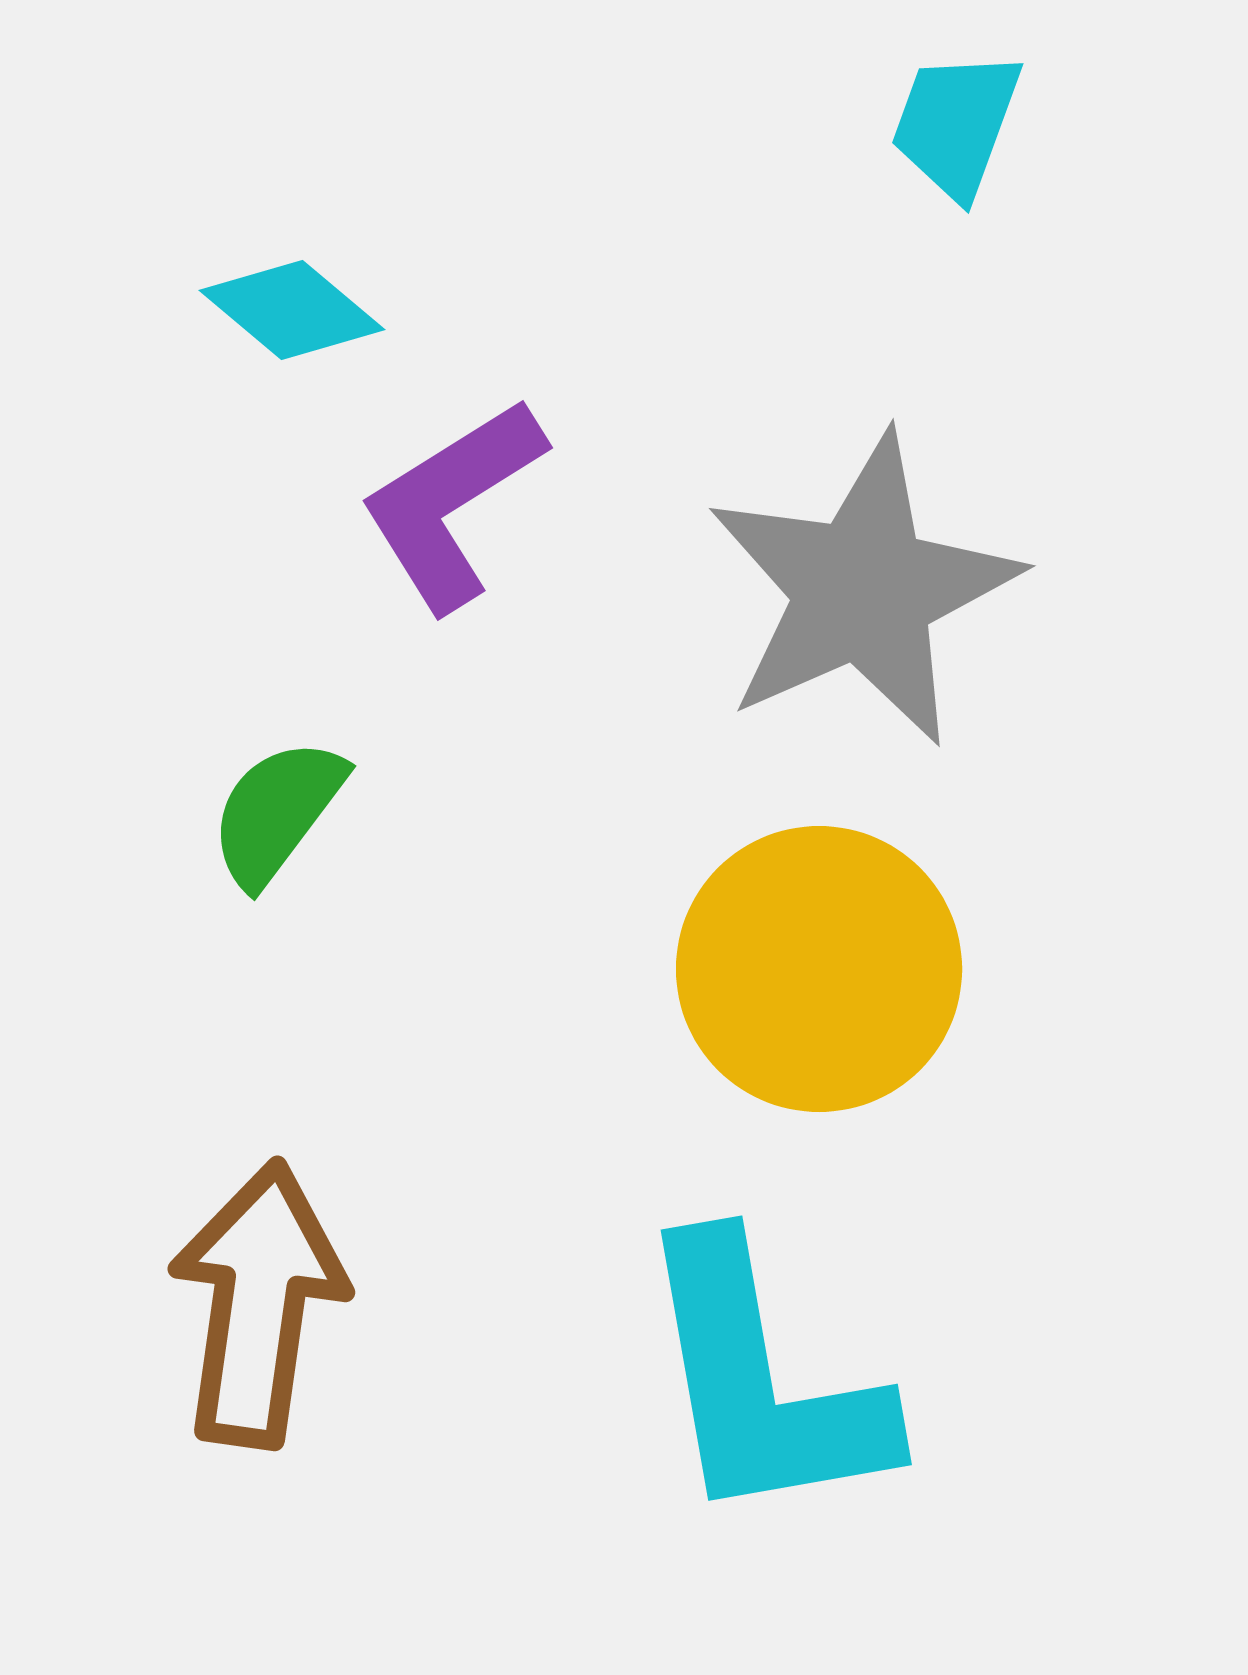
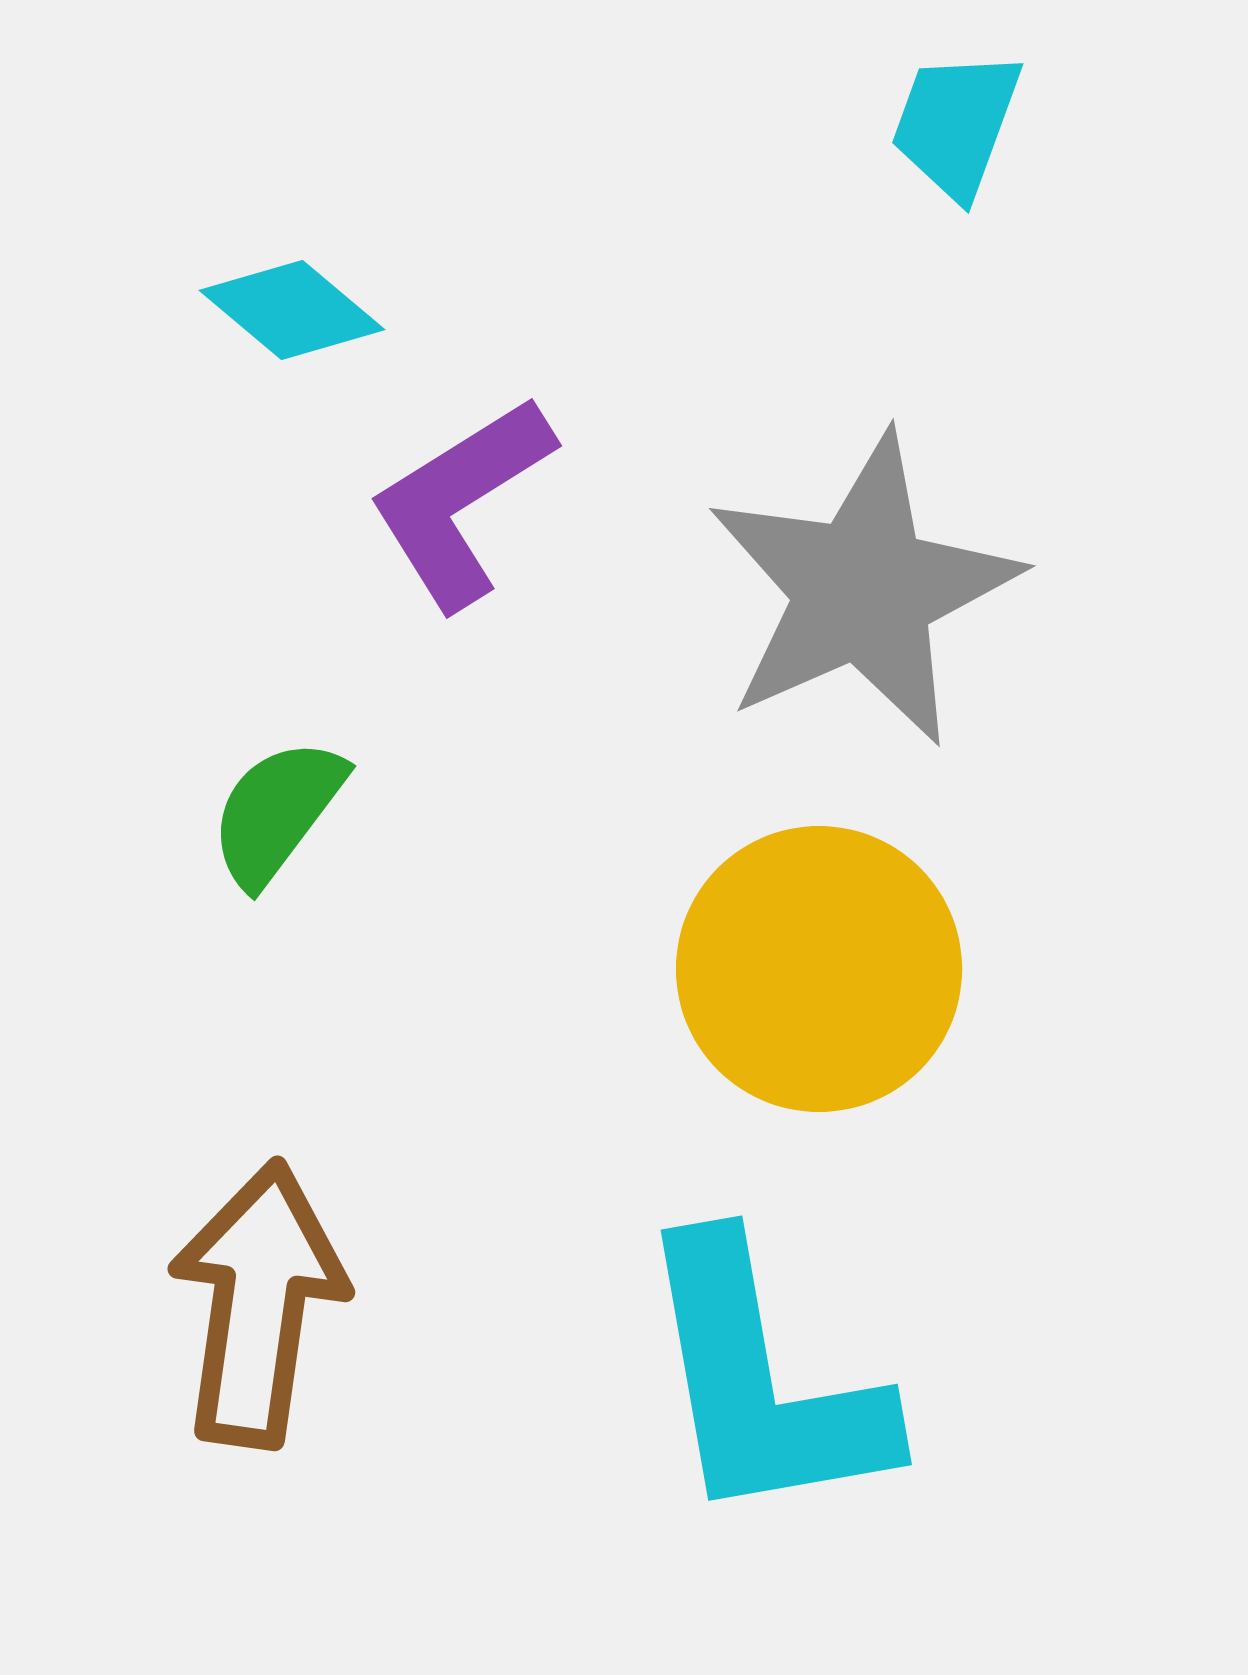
purple L-shape: moved 9 px right, 2 px up
